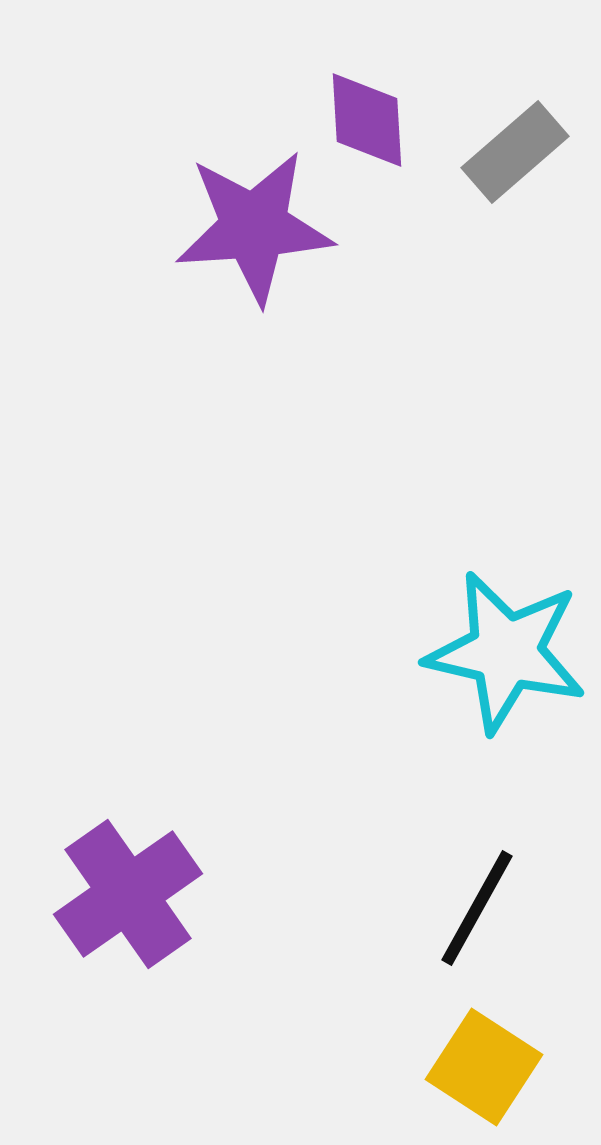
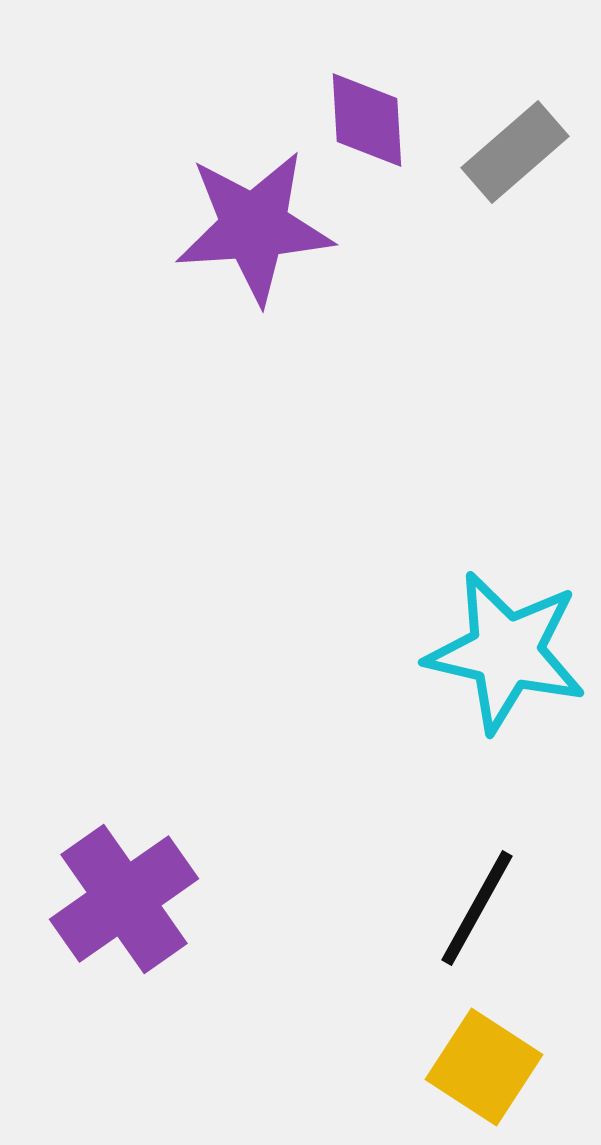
purple cross: moved 4 px left, 5 px down
